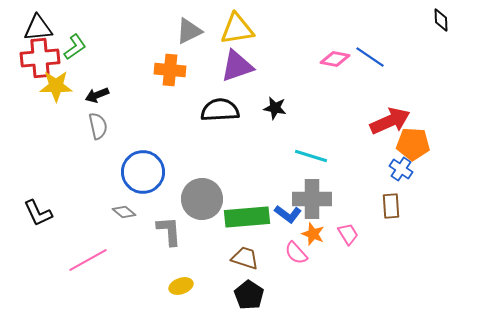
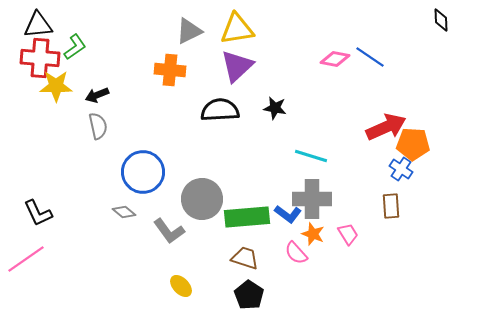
black triangle: moved 3 px up
red cross: rotated 9 degrees clockwise
purple triangle: rotated 24 degrees counterclockwise
red arrow: moved 4 px left, 6 px down
gray L-shape: rotated 148 degrees clockwise
pink line: moved 62 px left, 1 px up; rotated 6 degrees counterclockwise
yellow ellipse: rotated 65 degrees clockwise
